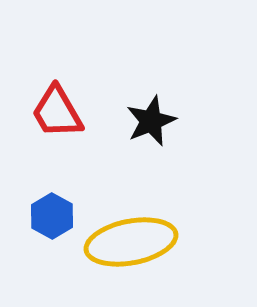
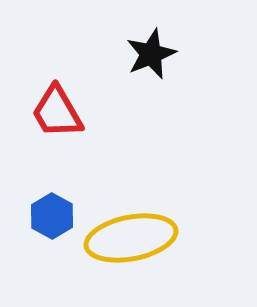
black star: moved 67 px up
yellow ellipse: moved 4 px up
